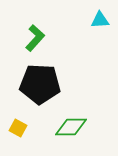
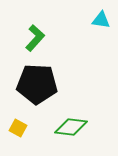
cyan triangle: moved 1 px right; rotated 12 degrees clockwise
black pentagon: moved 3 px left
green diamond: rotated 8 degrees clockwise
